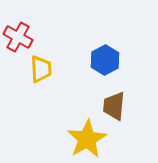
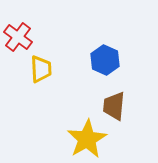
red cross: rotated 8 degrees clockwise
blue hexagon: rotated 8 degrees counterclockwise
